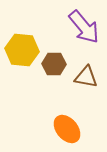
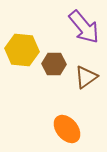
brown triangle: rotated 45 degrees counterclockwise
